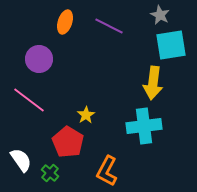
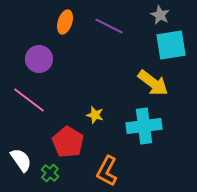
yellow arrow: rotated 60 degrees counterclockwise
yellow star: moved 9 px right; rotated 24 degrees counterclockwise
